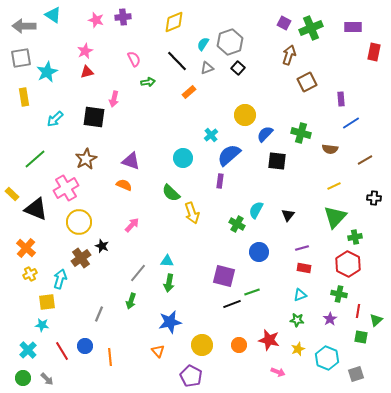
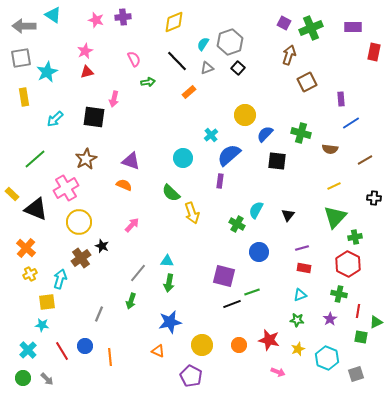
green triangle at (376, 320): moved 2 px down; rotated 16 degrees clockwise
orange triangle at (158, 351): rotated 24 degrees counterclockwise
